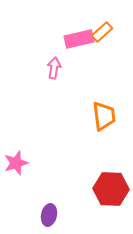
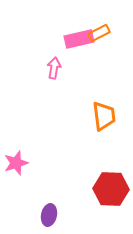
orange rectangle: moved 3 px left, 1 px down; rotated 15 degrees clockwise
